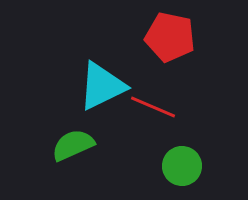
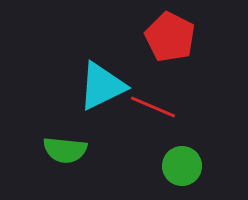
red pentagon: rotated 15 degrees clockwise
green semicircle: moved 8 px left, 5 px down; rotated 150 degrees counterclockwise
